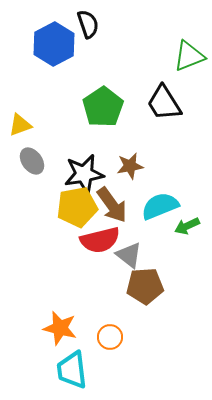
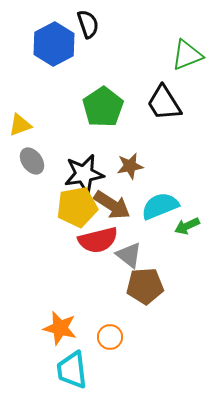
green triangle: moved 2 px left, 1 px up
brown arrow: rotated 21 degrees counterclockwise
red semicircle: moved 2 px left
